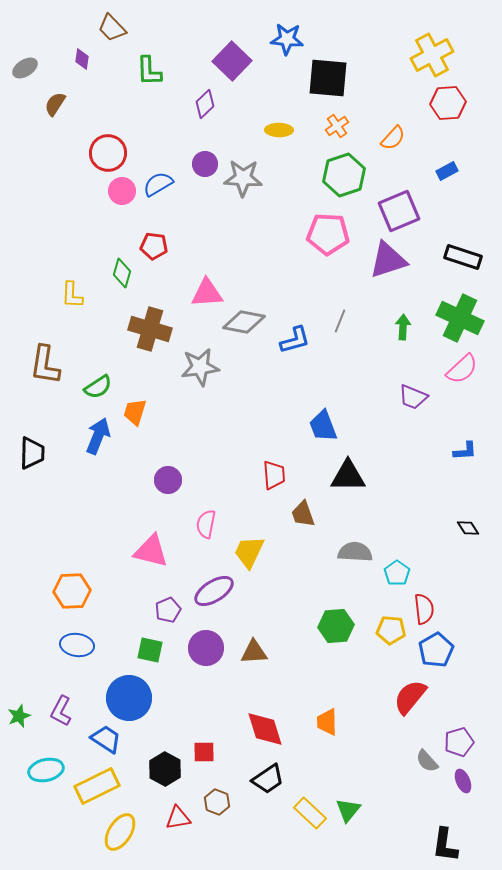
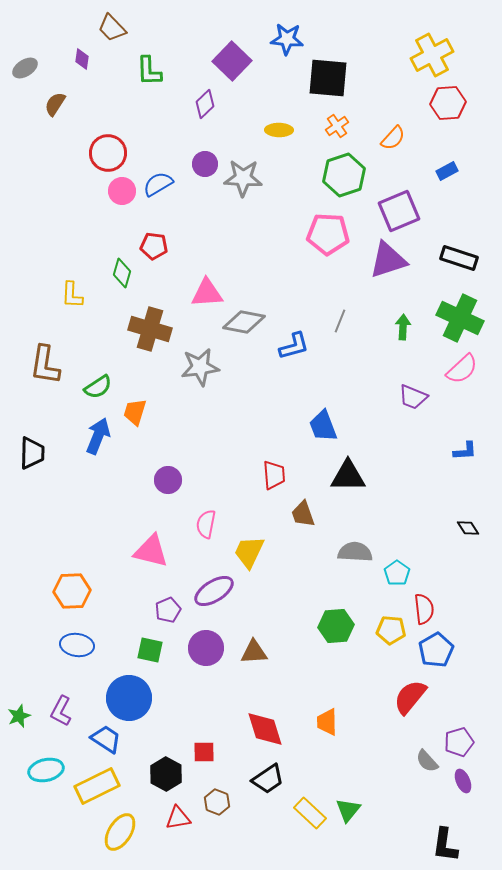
black rectangle at (463, 257): moved 4 px left, 1 px down
blue L-shape at (295, 340): moved 1 px left, 6 px down
black hexagon at (165, 769): moved 1 px right, 5 px down
